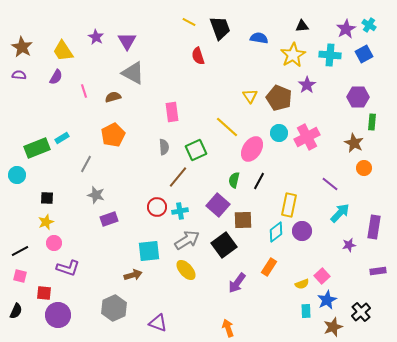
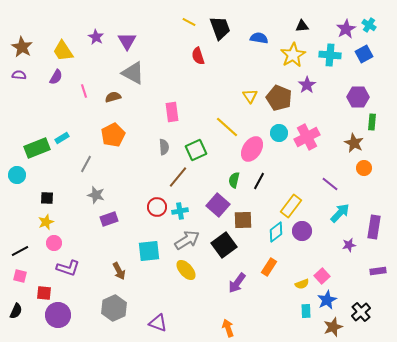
yellow rectangle at (289, 205): moved 2 px right, 1 px down; rotated 25 degrees clockwise
brown arrow at (133, 275): moved 14 px left, 4 px up; rotated 78 degrees clockwise
